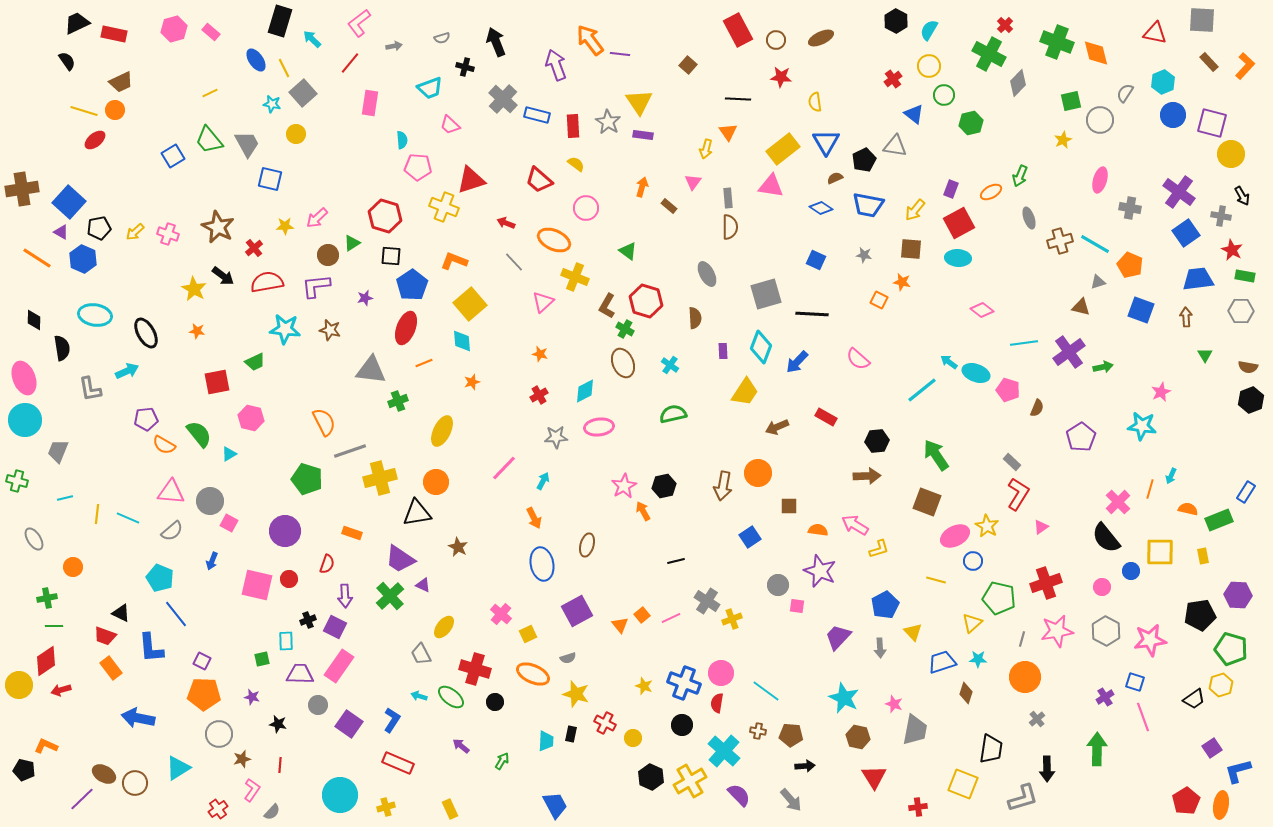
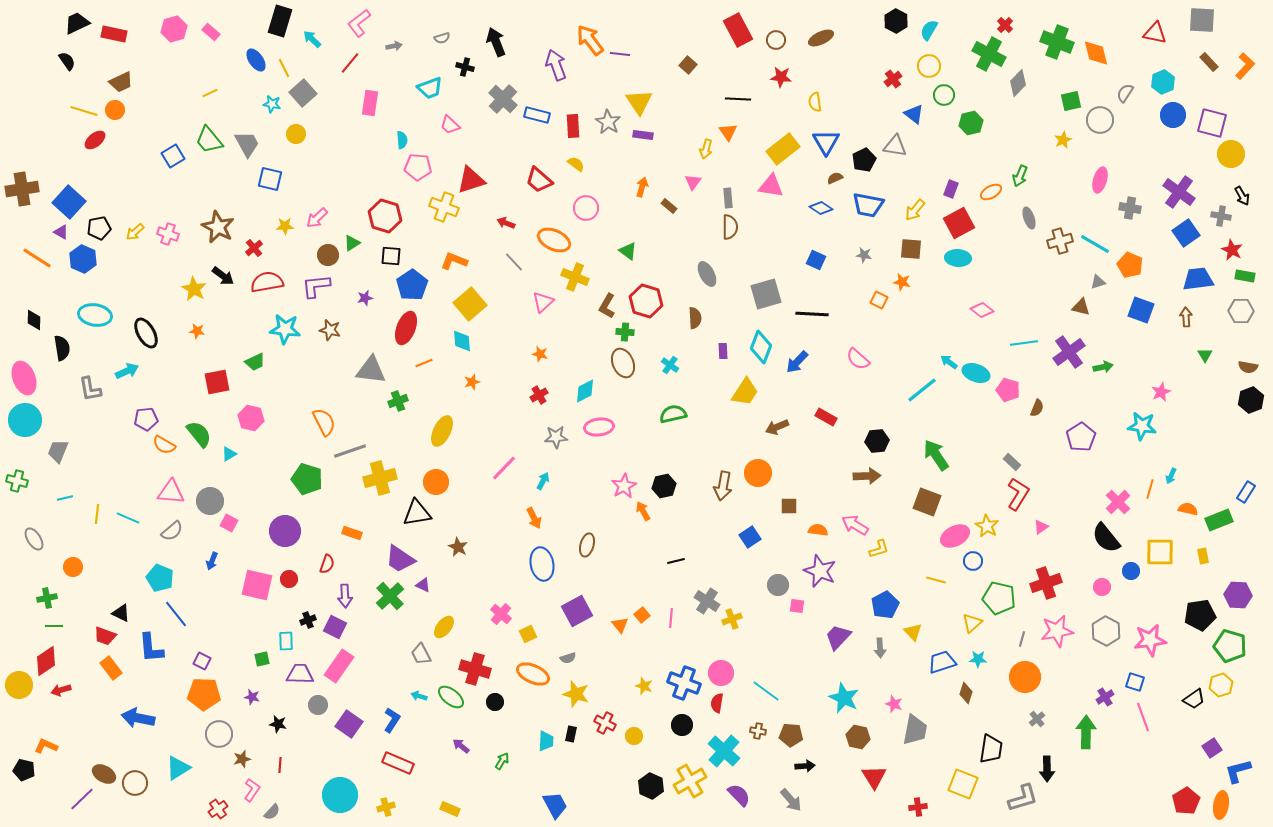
green cross at (625, 329): moved 3 px down; rotated 24 degrees counterclockwise
pink line at (671, 618): rotated 60 degrees counterclockwise
green pentagon at (1231, 649): moved 1 px left, 3 px up
yellow circle at (633, 738): moved 1 px right, 2 px up
green arrow at (1097, 749): moved 11 px left, 17 px up
black hexagon at (651, 777): moved 9 px down
yellow rectangle at (450, 809): rotated 42 degrees counterclockwise
